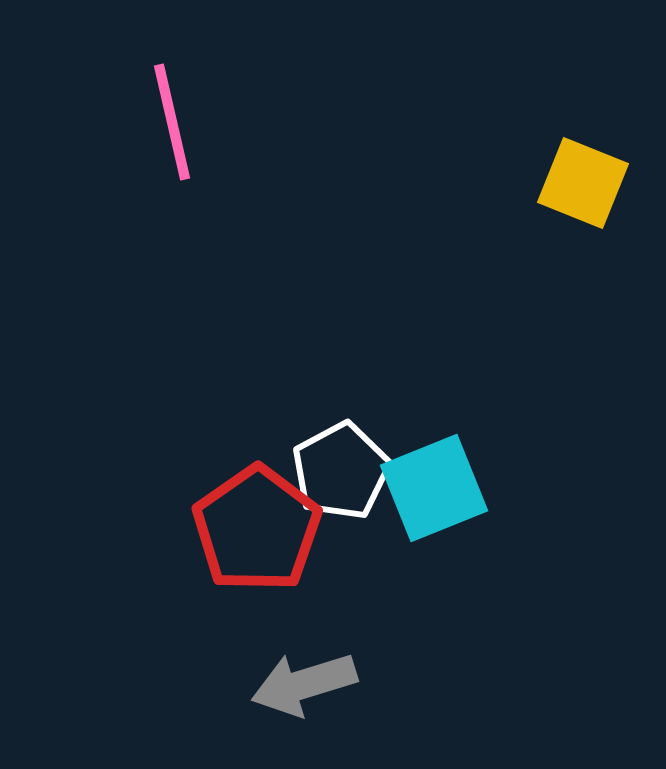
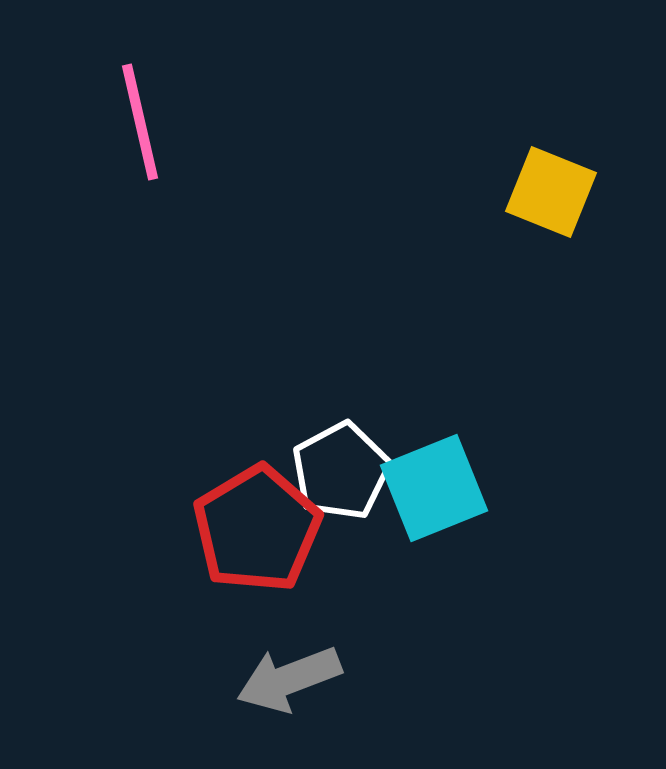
pink line: moved 32 px left
yellow square: moved 32 px left, 9 px down
red pentagon: rotated 4 degrees clockwise
gray arrow: moved 15 px left, 5 px up; rotated 4 degrees counterclockwise
